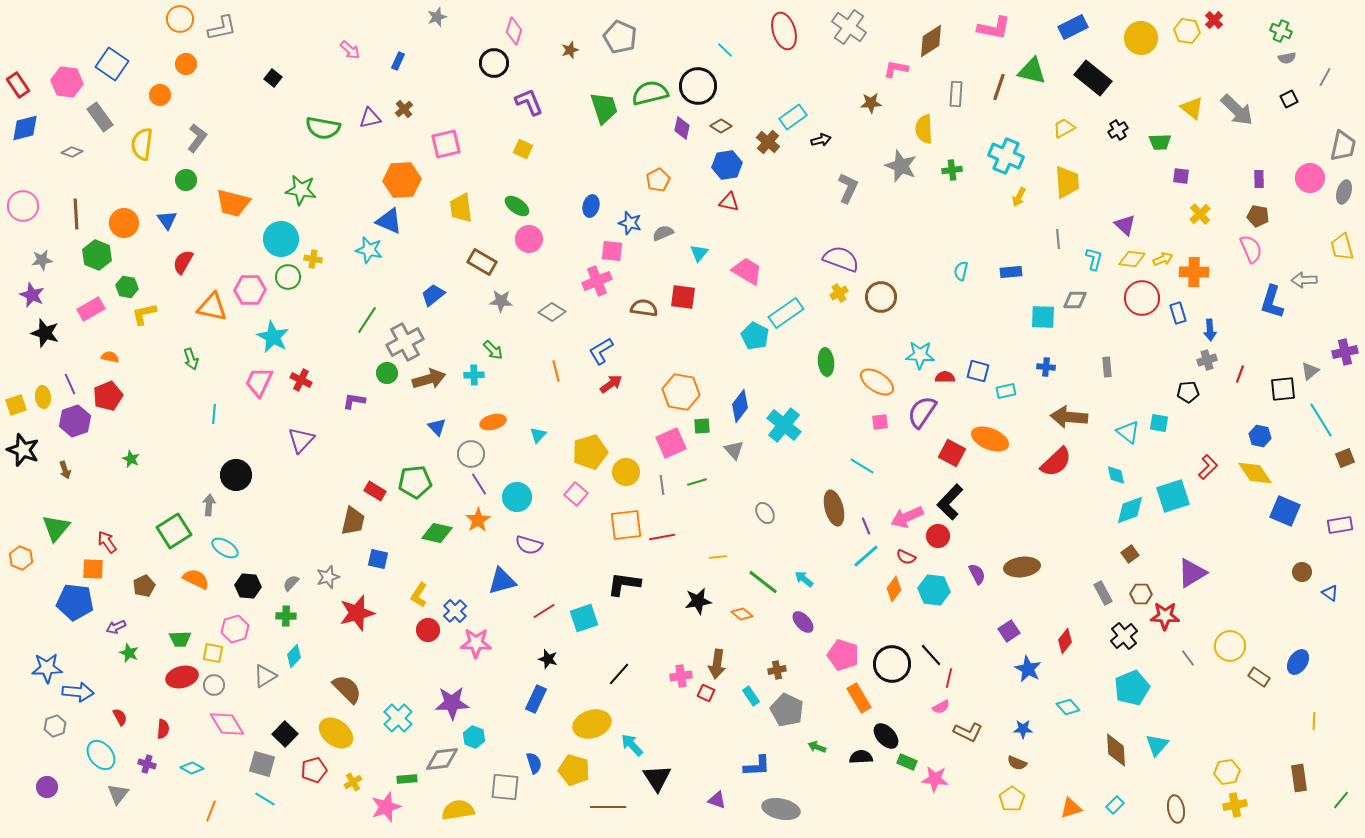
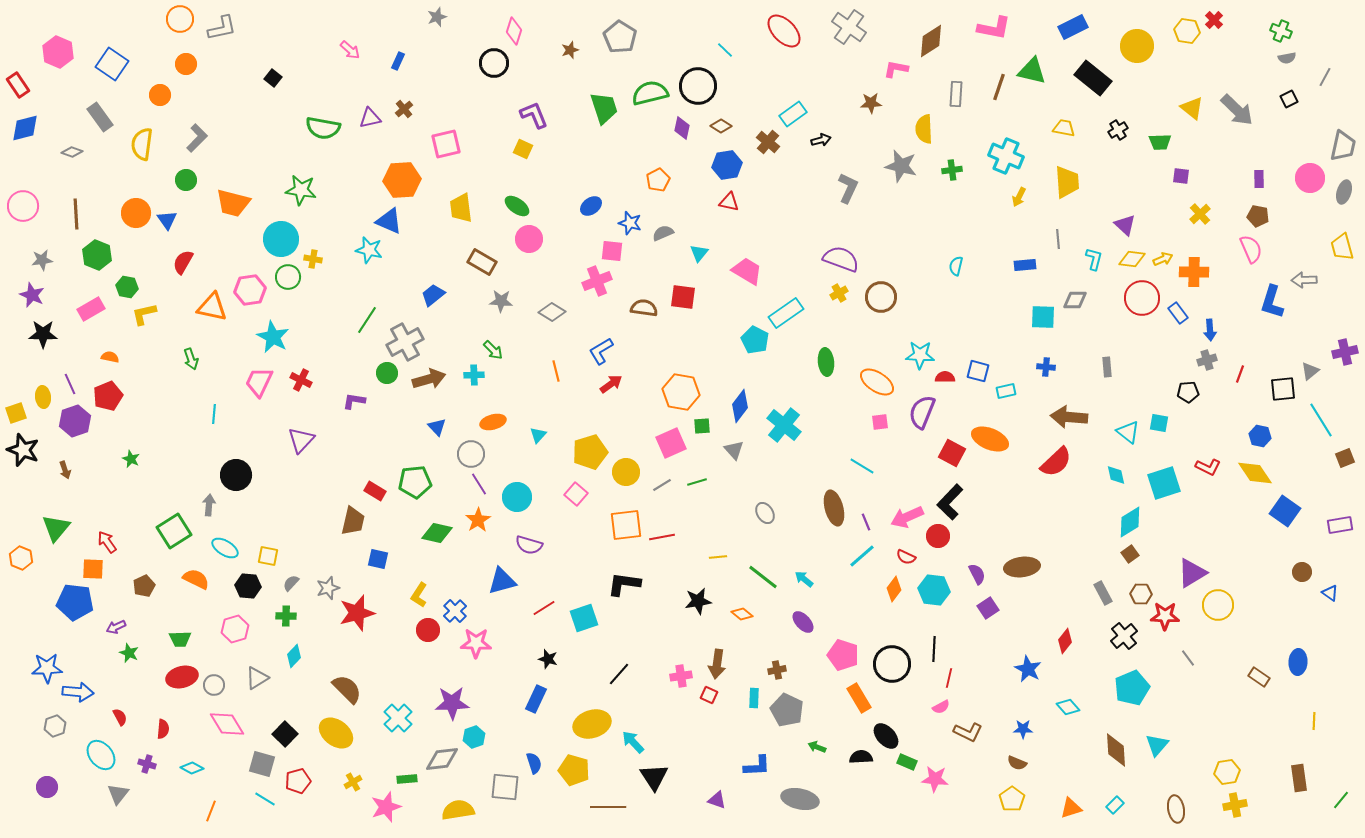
red ellipse at (784, 31): rotated 27 degrees counterclockwise
gray pentagon at (620, 37): rotated 8 degrees clockwise
yellow circle at (1141, 38): moved 4 px left, 8 px down
pink hexagon at (67, 82): moved 9 px left, 30 px up; rotated 16 degrees clockwise
purple L-shape at (529, 102): moved 5 px right, 13 px down
cyan rectangle at (793, 117): moved 3 px up
yellow trapezoid at (1064, 128): rotated 40 degrees clockwise
gray L-shape at (197, 138): rotated 8 degrees clockwise
gray star at (901, 166): rotated 8 degrees counterclockwise
blue ellipse at (591, 206): rotated 40 degrees clockwise
orange circle at (124, 223): moved 12 px right, 10 px up
cyan semicircle at (961, 271): moved 5 px left, 5 px up
blue rectangle at (1011, 272): moved 14 px right, 7 px up
pink hexagon at (250, 290): rotated 8 degrees counterclockwise
blue rectangle at (1178, 313): rotated 20 degrees counterclockwise
black star at (45, 333): moved 2 px left, 1 px down; rotated 16 degrees counterclockwise
cyan pentagon at (755, 336): moved 4 px down
yellow square at (16, 405): moved 8 px down
purple semicircle at (922, 412): rotated 12 degrees counterclockwise
red L-shape at (1208, 467): rotated 70 degrees clockwise
gray line at (662, 485): rotated 66 degrees clockwise
cyan square at (1173, 496): moved 9 px left, 13 px up
cyan diamond at (1130, 510): moved 12 px down; rotated 12 degrees counterclockwise
blue square at (1285, 511): rotated 12 degrees clockwise
purple line at (866, 526): moved 4 px up
cyan line at (866, 556): moved 4 px left
gray star at (328, 577): moved 11 px down
green line at (763, 582): moved 5 px up
red line at (544, 611): moved 3 px up
purple square at (1009, 631): moved 21 px left, 23 px up
yellow circle at (1230, 646): moved 12 px left, 41 px up
yellow square at (213, 653): moved 55 px right, 97 px up
black line at (931, 655): moved 3 px right, 6 px up; rotated 45 degrees clockwise
blue ellipse at (1298, 662): rotated 30 degrees counterclockwise
gray triangle at (265, 676): moved 8 px left, 2 px down
red square at (706, 693): moved 3 px right, 2 px down
cyan rectangle at (751, 696): moved 3 px right, 2 px down; rotated 36 degrees clockwise
cyan hexagon at (474, 737): rotated 20 degrees clockwise
cyan arrow at (632, 745): moved 1 px right, 3 px up
red pentagon at (314, 770): moved 16 px left, 11 px down
black triangle at (657, 778): moved 3 px left, 1 px up
gray ellipse at (781, 809): moved 19 px right, 10 px up
